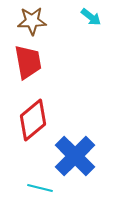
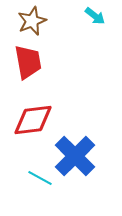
cyan arrow: moved 4 px right, 1 px up
brown star: rotated 20 degrees counterclockwise
red diamond: rotated 33 degrees clockwise
cyan line: moved 10 px up; rotated 15 degrees clockwise
